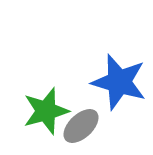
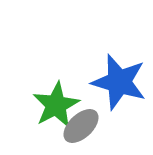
green star: moved 10 px right, 6 px up; rotated 12 degrees counterclockwise
